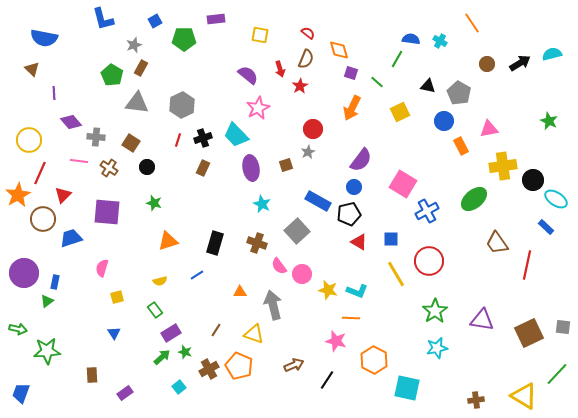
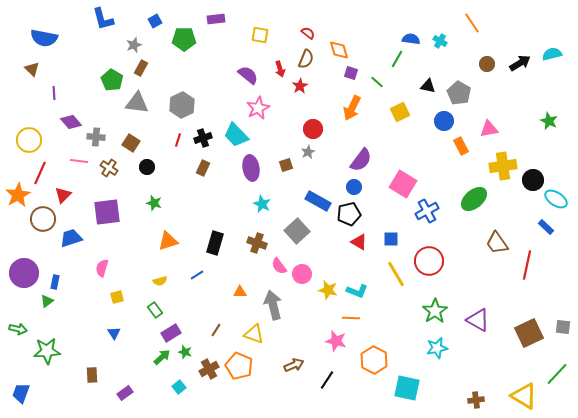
green pentagon at (112, 75): moved 5 px down
purple square at (107, 212): rotated 12 degrees counterclockwise
purple triangle at (482, 320): moved 4 px left; rotated 20 degrees clockwise
